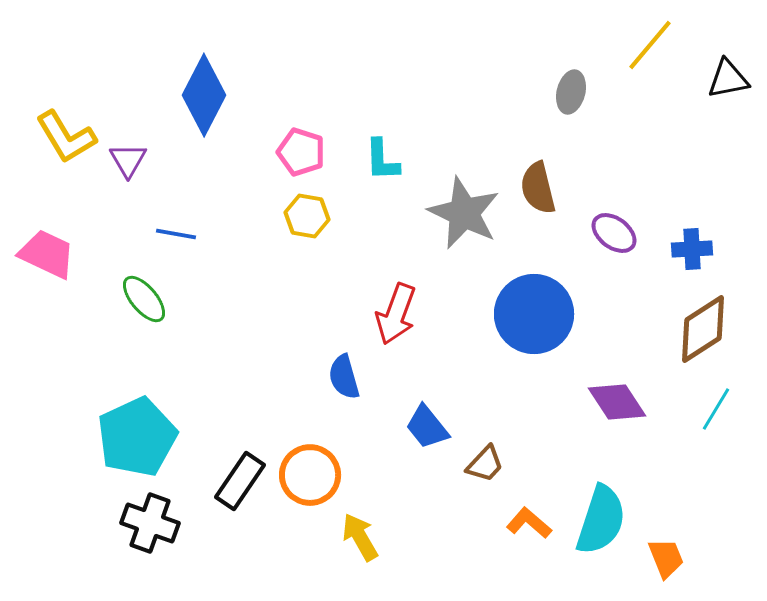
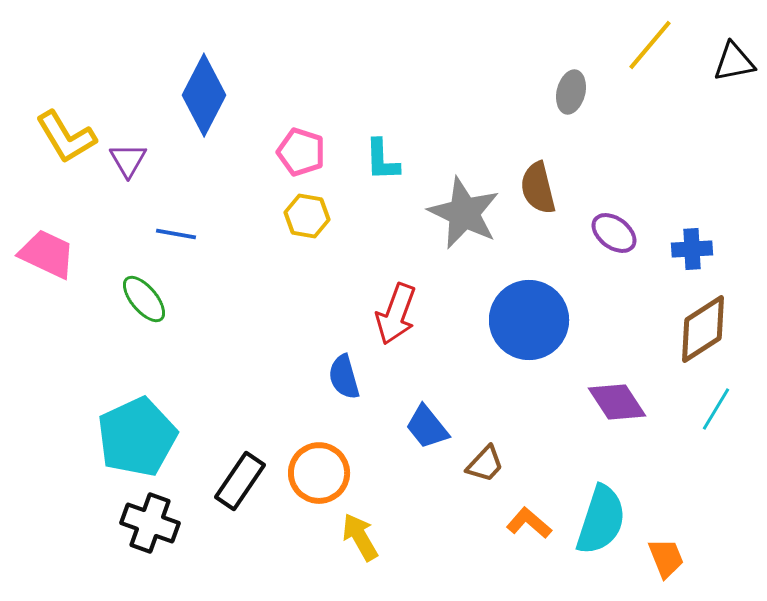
black triangle: moved 6 px right, 17 px up
blue circle: moved 5 px left, 6 px down
orange circle: moved 9 px right, 2 px up
